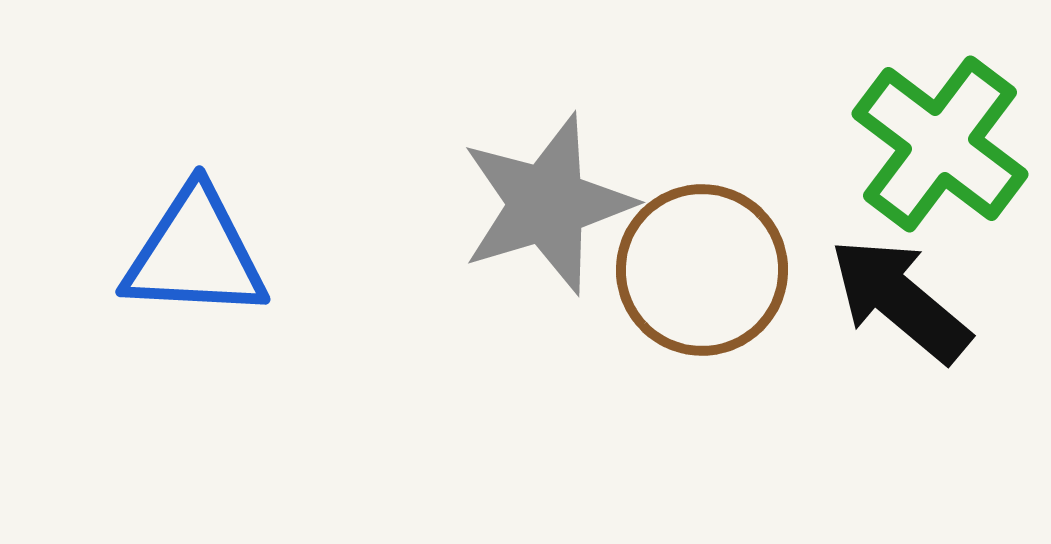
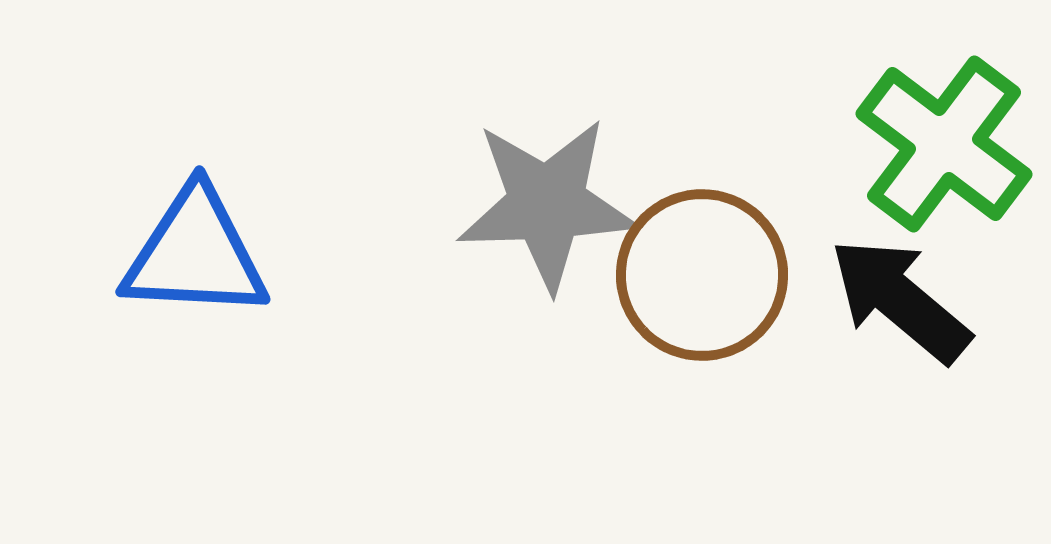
green cross: moved 4 px right
gray star: rotated 15 degrees clockwise
brown circle: moved 5 px down
